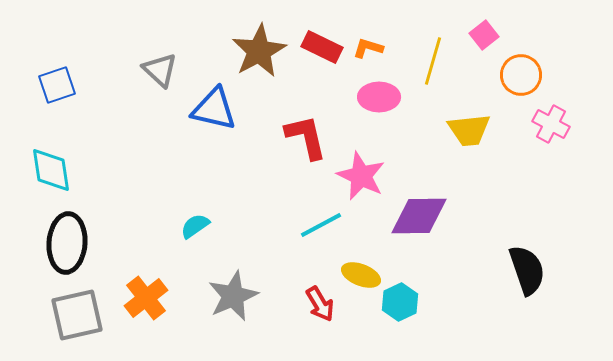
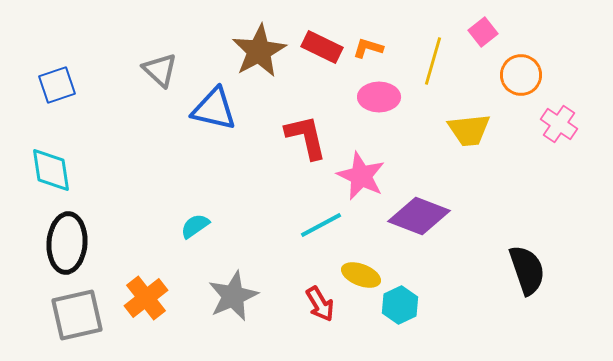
pink square: moved 1 px left, 3 px up
pink cross: moved 8 px right; rotated 6 degrees clockwise
purple diamond: rotated 22 degrees clockwise
cyan hexagon: moved 3 px down
